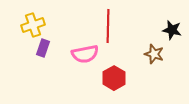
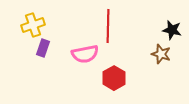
brown star: moved 7 px right
